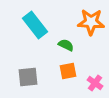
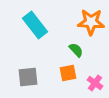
green semicircle: moved 10 px right, 5 px down; rotated 21 degrees clockwise
orange square: moved 2 px down
